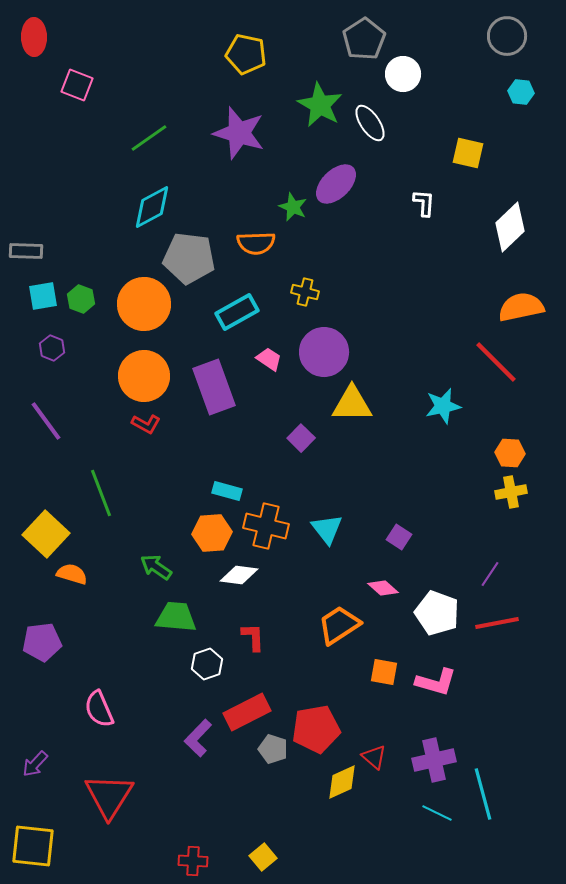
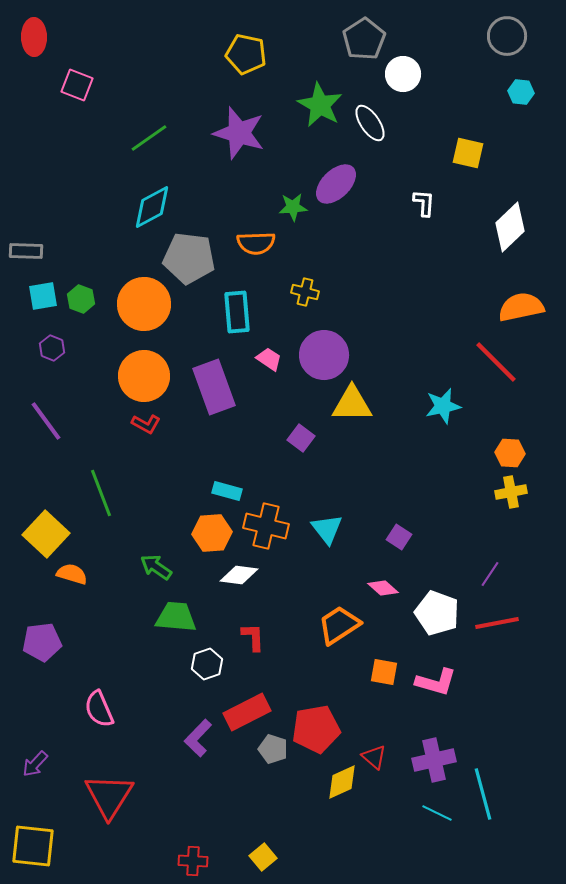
green star at (293, 207): rotated 28 degrees counterclockwise
cyan rectangle at (237, 312): rotated 66 degrees counterclockwise
purple circle at (324, 352): moved 3 px down
purple square at (301, 438): rotated 8 degrees counterclockwise
